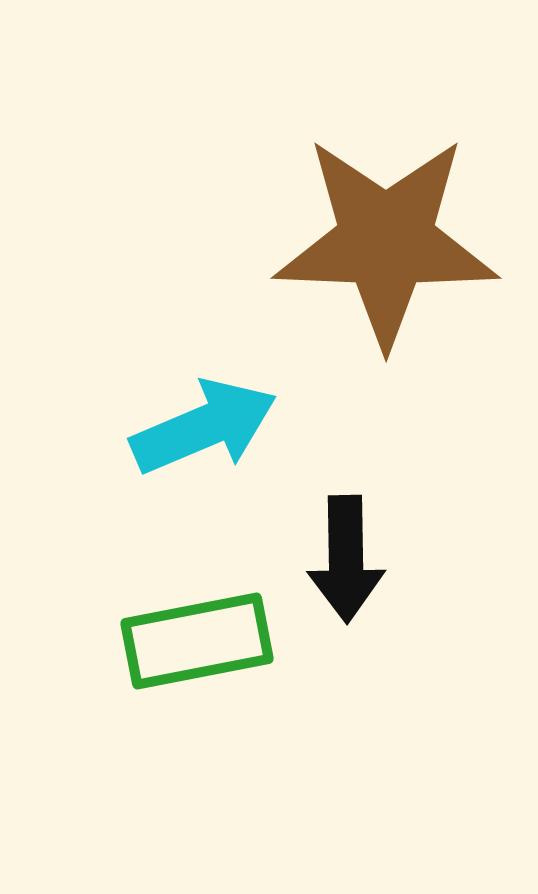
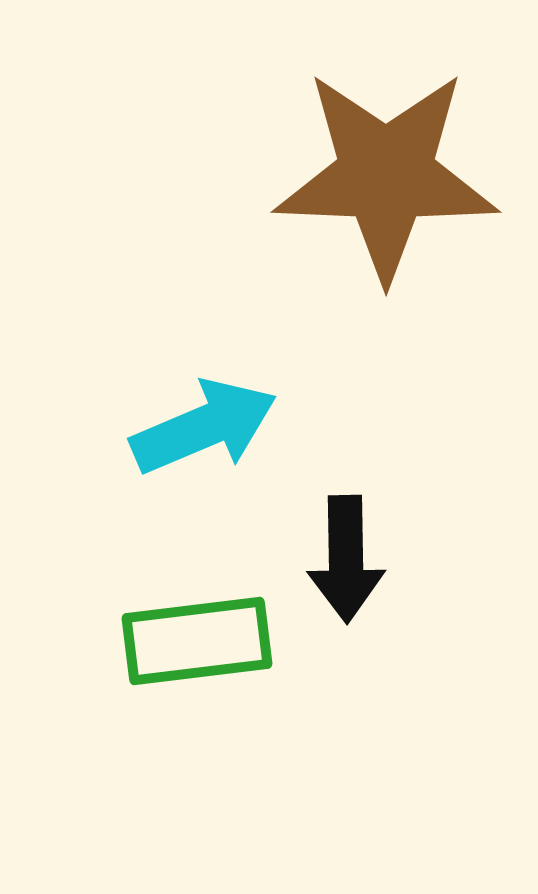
brown star: moved 66 px up
green rectangle: rotated 4 degrees clockwise
